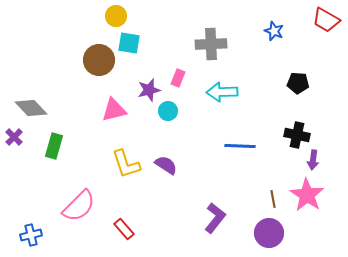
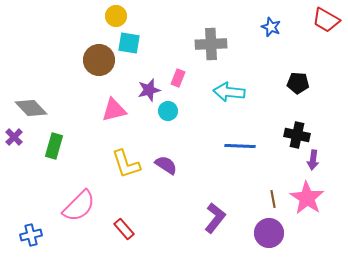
blue star: moved 3 px left, 4 px up
cyan arrow: moved 7 px right; rotated 8 degrees clockwise
pink star: moved 3 px down
